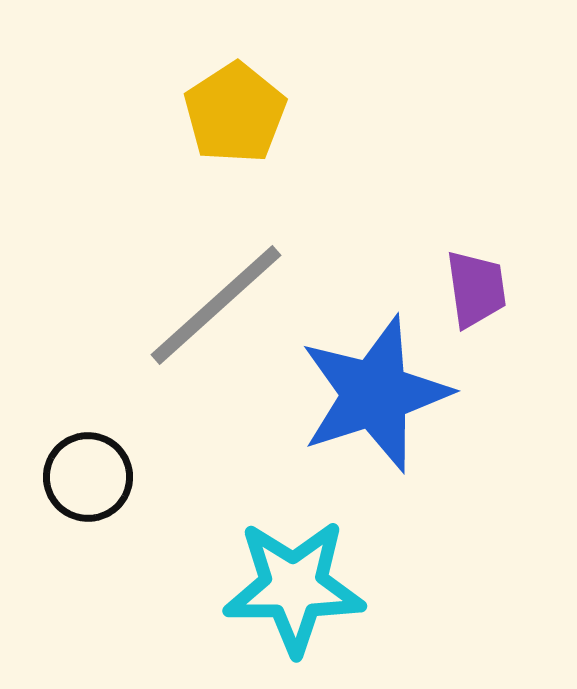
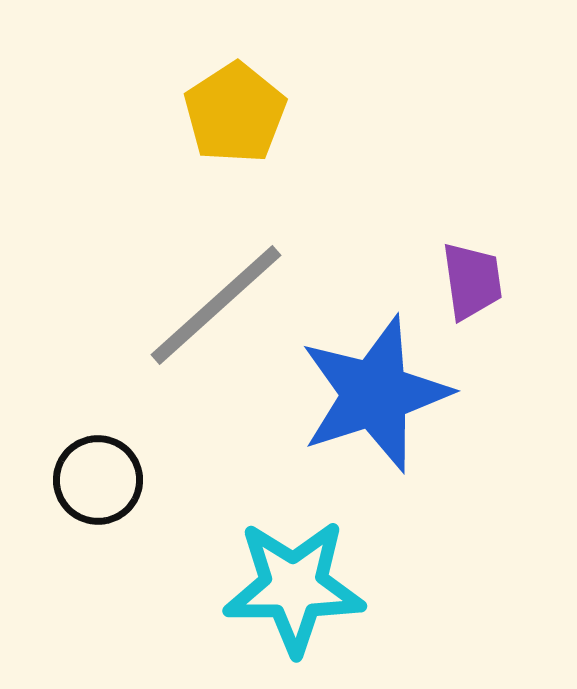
purple trapezoid: moved 4 px left, 8 px up
black circle: moved 10 px right, 3 px down
